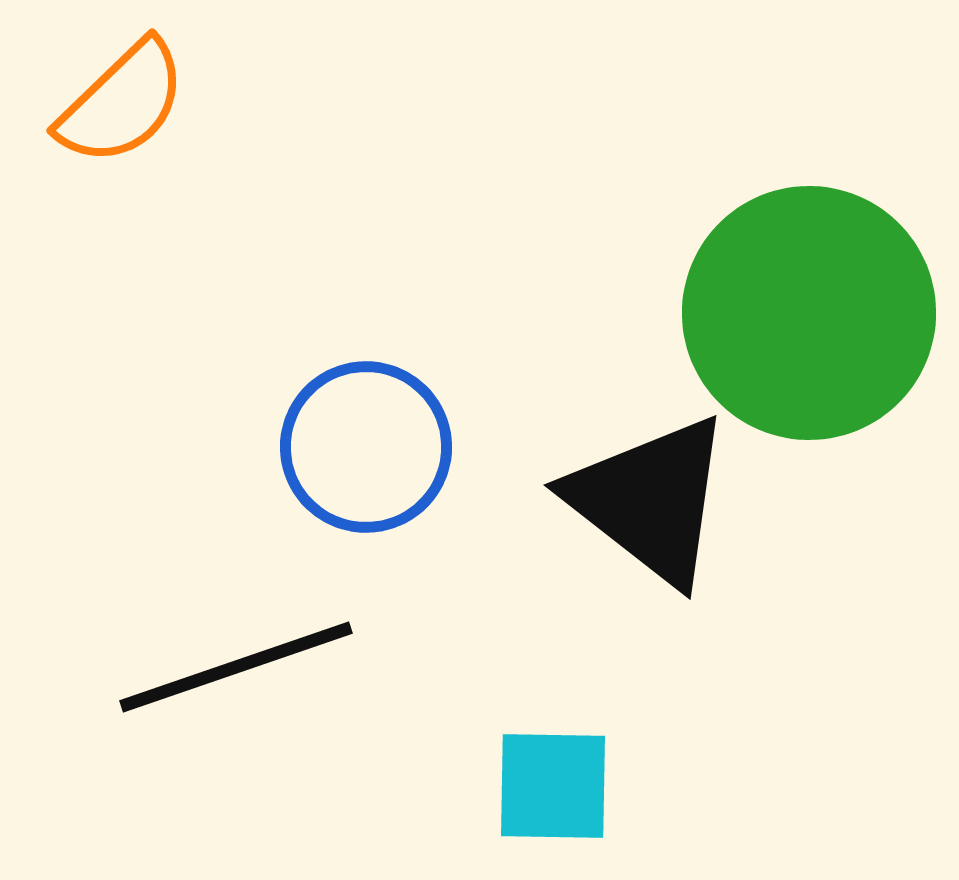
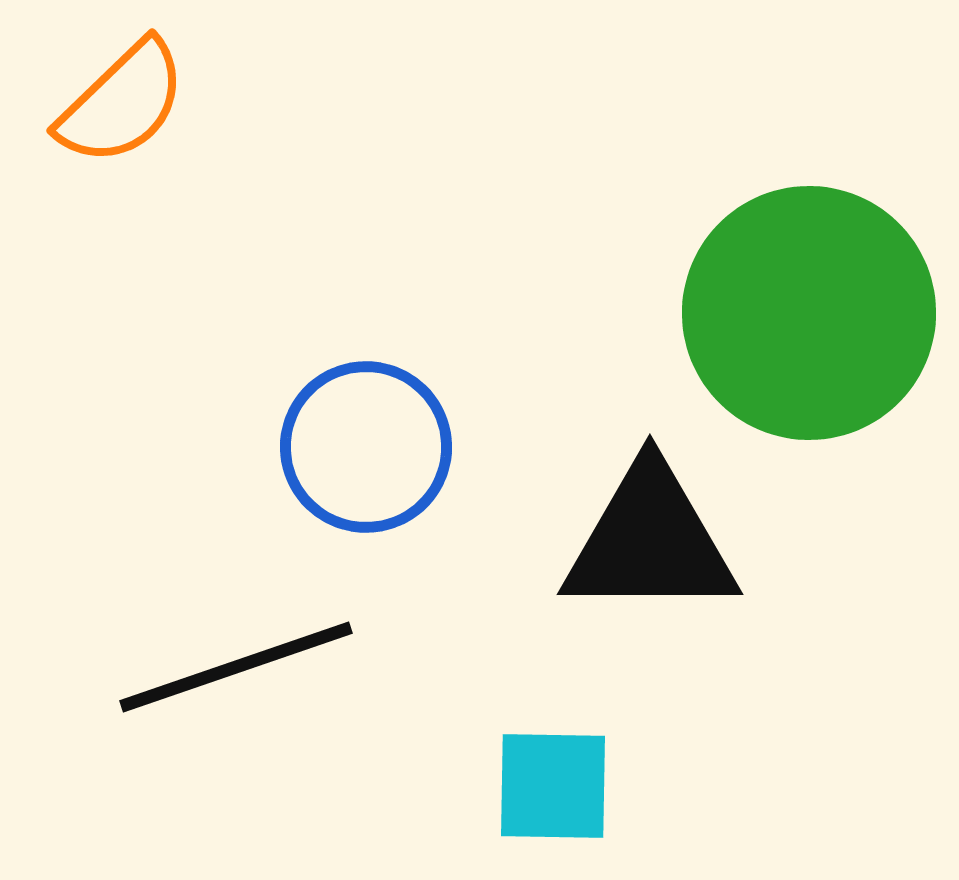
black triangle: moved 41 px down; rotated 38 degrees counterclockwise
